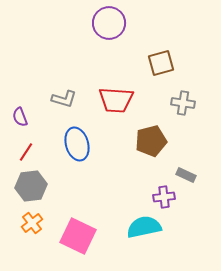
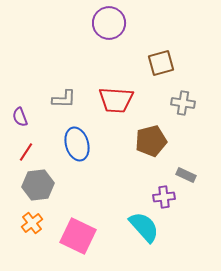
gray L-shape: rotated 15 degrees counterclockwise
gray hexagon: moved 7 px right, 1 px up
cyan semicircle: rotated 60 degrees clockwise
